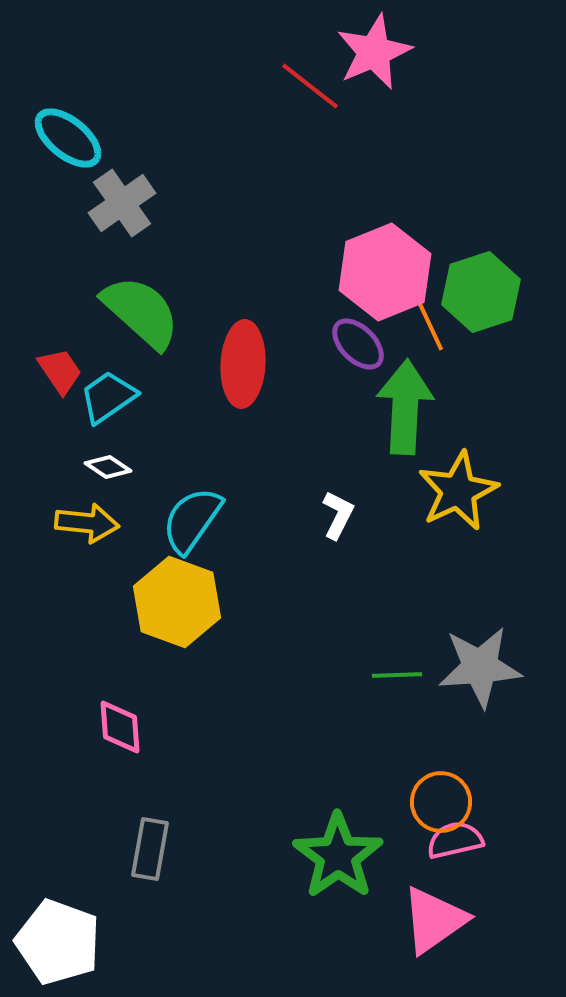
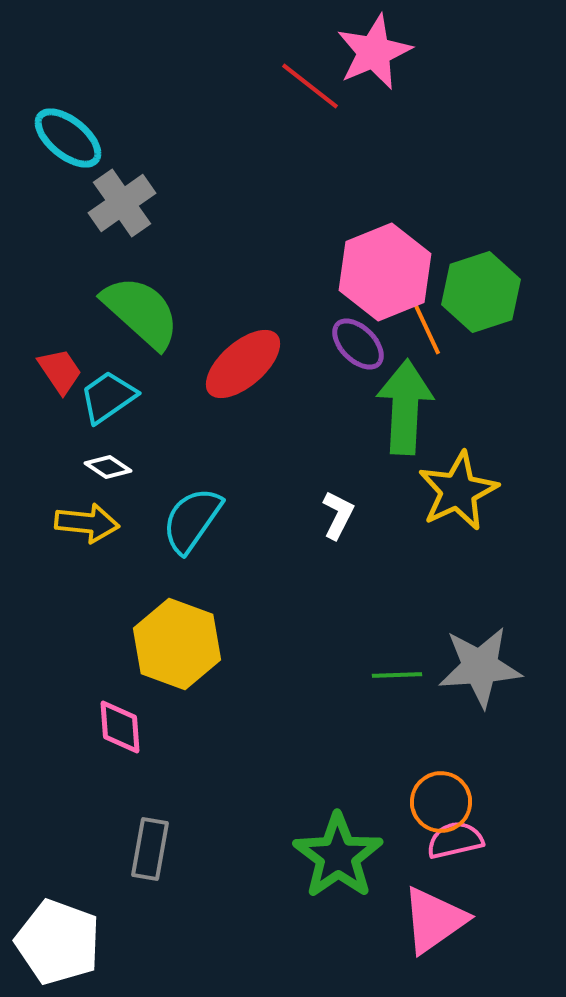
orange line: moved 3 px left, 4 px down
red ellipse: rotated 46 degrees clockwise
yellow hexagon: moved 42 px down
